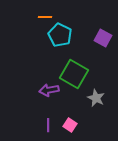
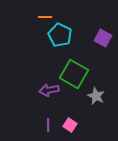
gray star: moved 2 px up
